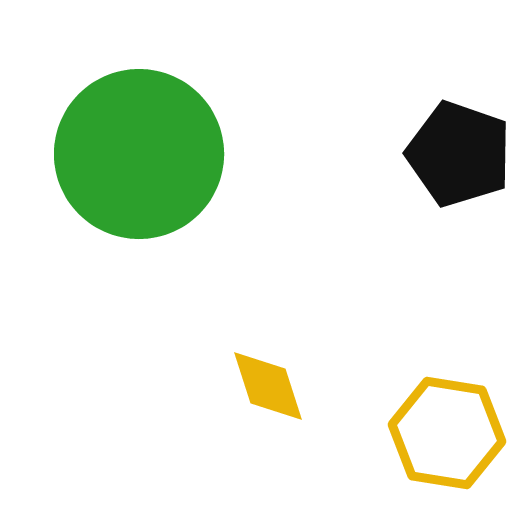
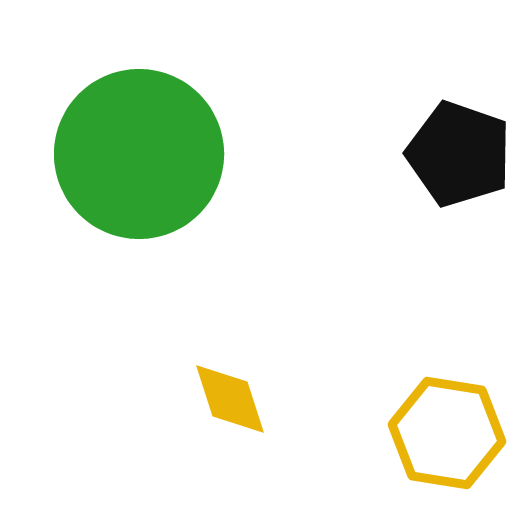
yellow diamond: moved 38 px left, 13 px down
